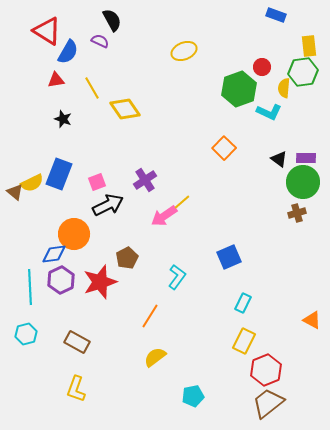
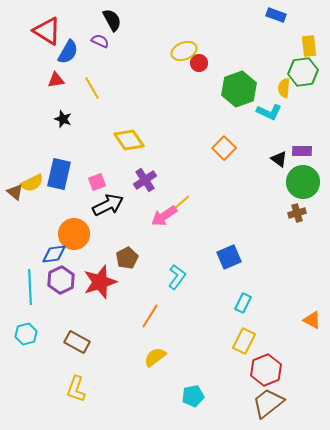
red circle at (262, 67): moved 63 px left, 4 px up
yellow diamond at (125, 109): moved 4 px right, 31 px down
purple rectangle at (306, 158): moved 4 px left, 7 px up
blue rectangle at (59, 174): rotated 8 degrees counterclockwise
